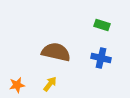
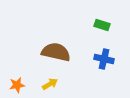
blue cross: moved 3 px right, 1 px down
yellow arrow: rotated 21 degrees clockwise
